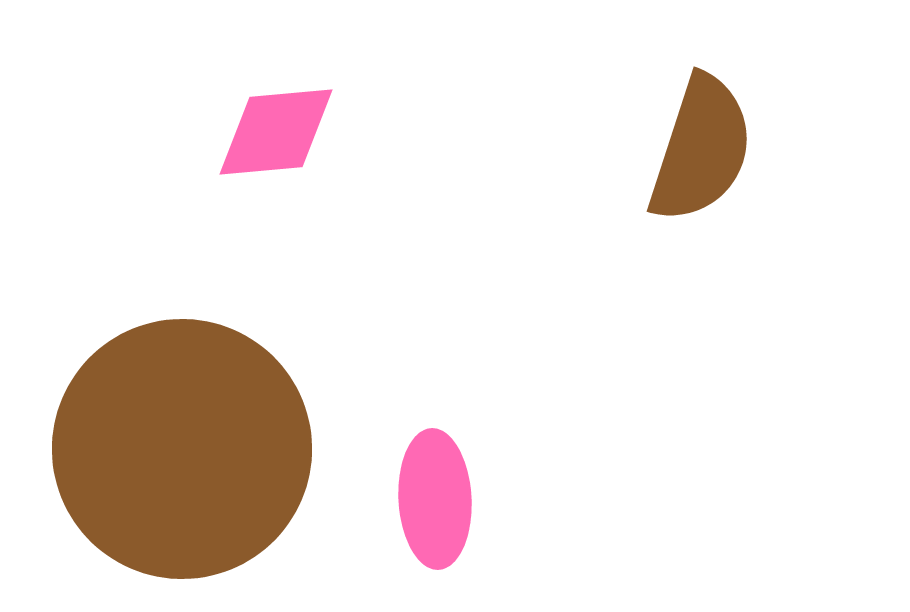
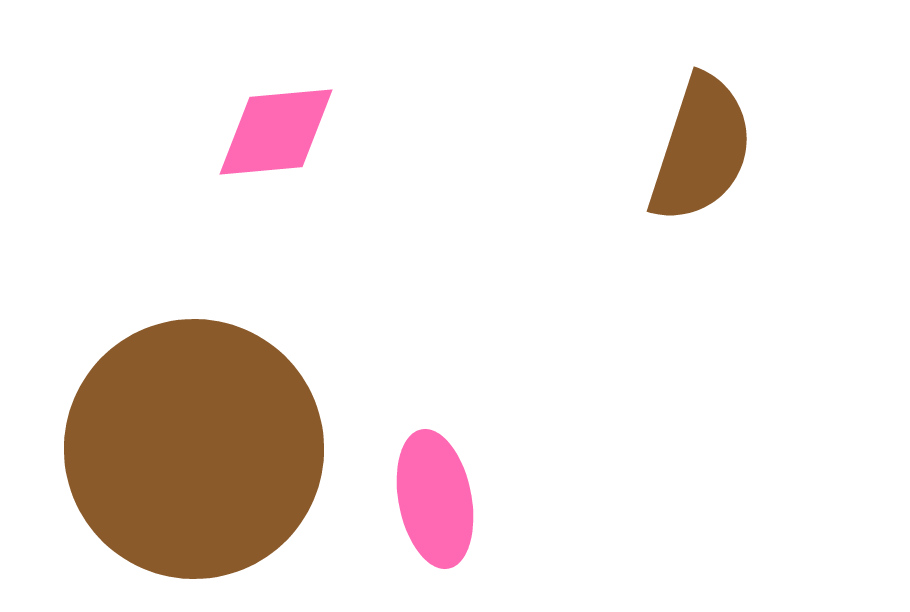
brown circle: moved 12 px right
pink ellipse: rotated 8 degrees counterclockwise
